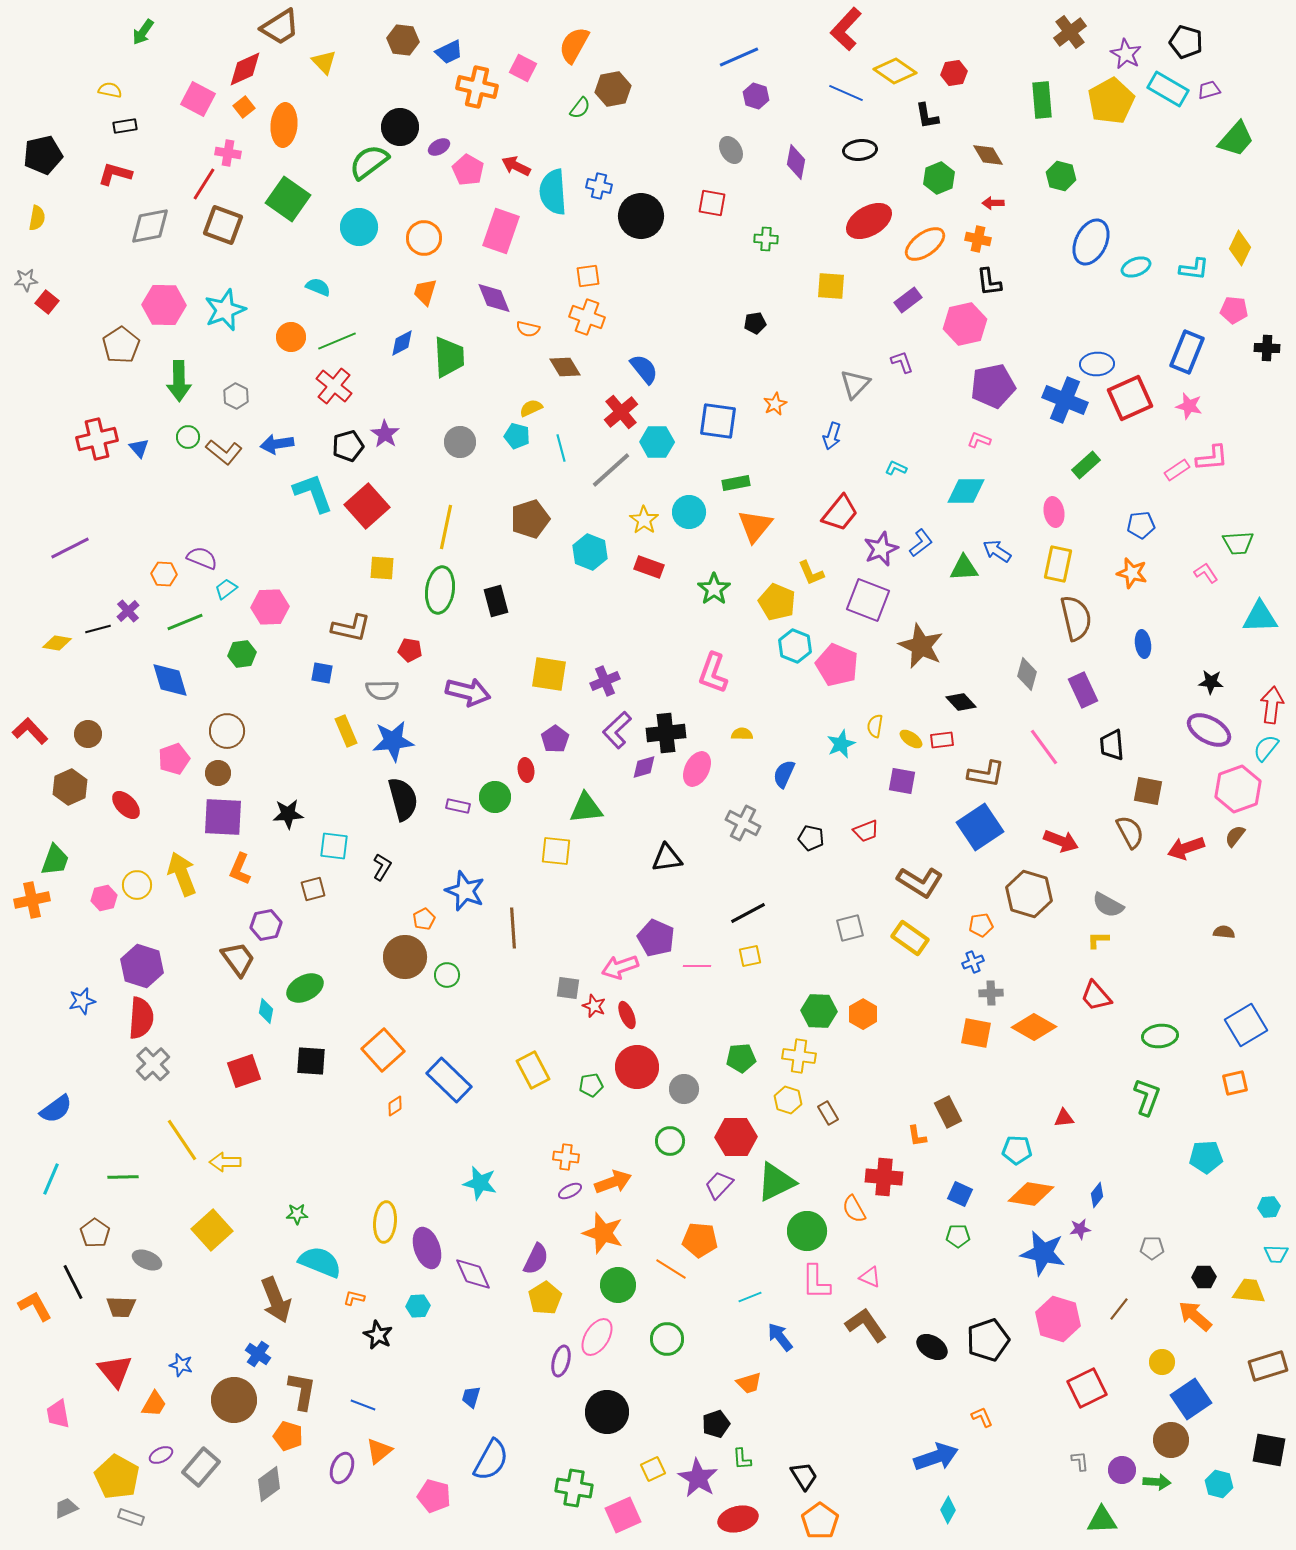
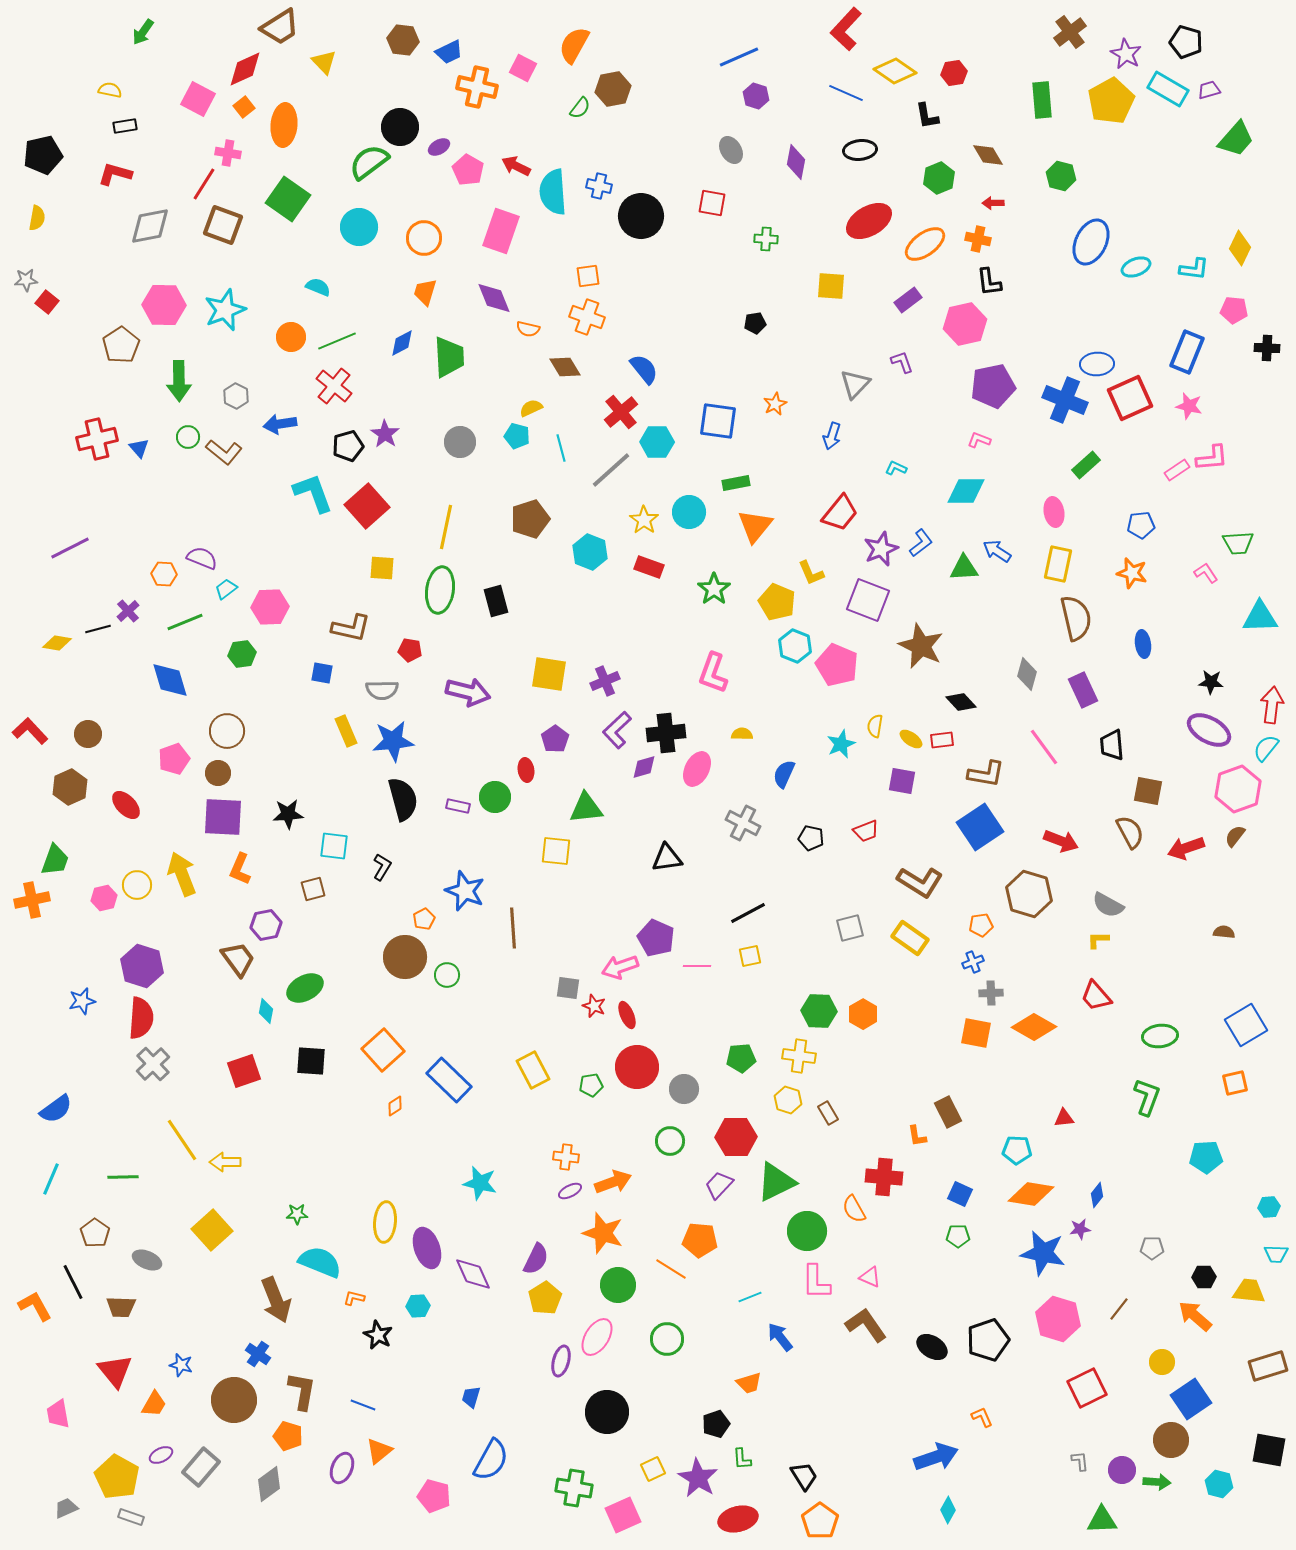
blue arrow at (277, 444): moved 3 px right, 20 px up
